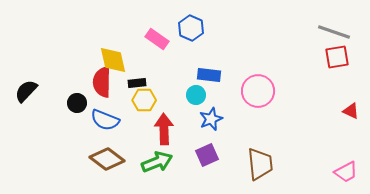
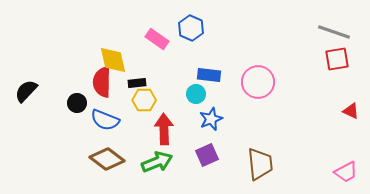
red square: moved 2 px down
pink circle: moved 9 px up
cyan circle: moved 1 px up
